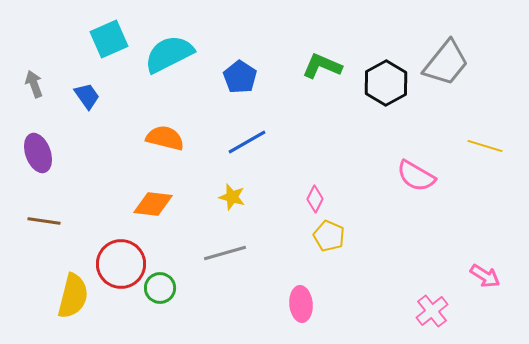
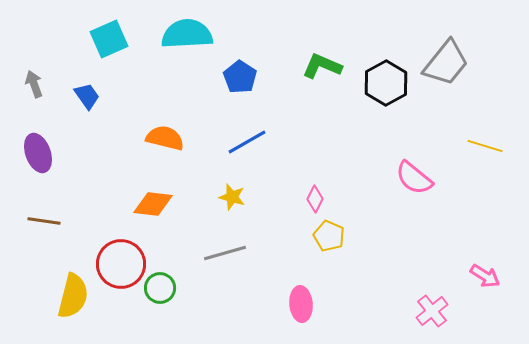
cyan semicircle: moved 18 px right, 20 px up; rotated 24 degrees clockwise
pink semicircle: moved 2 px left, 2 px down; rotated 9 degrees clockwise
